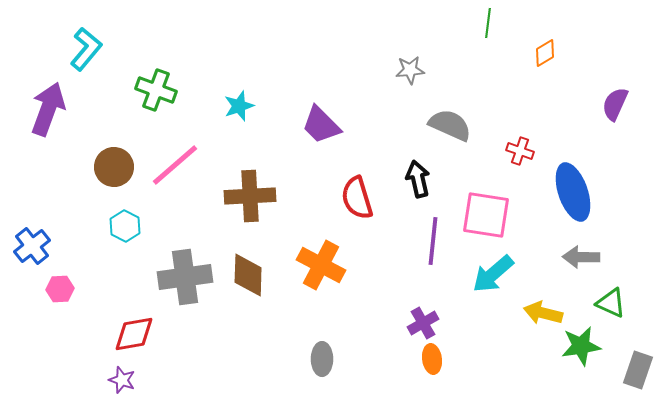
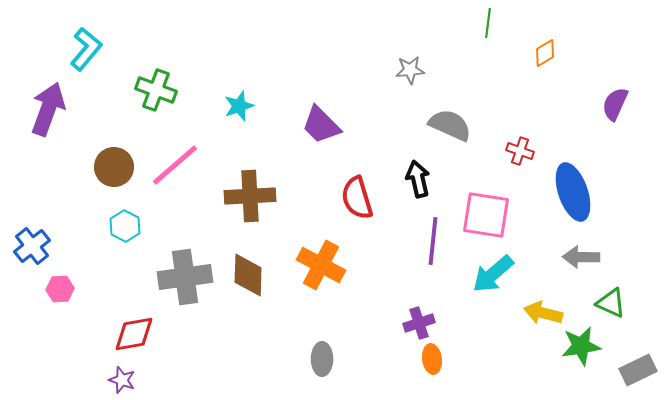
purple cross: moved 4 px left; rotated 12 degrees clockwise
gray rectangle: rotated 45 degrees clockwise
